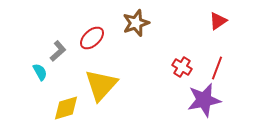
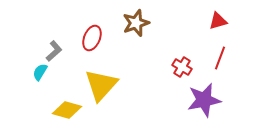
red triangle: rotated 18 degrees clockwise
red ellipse: rotated 25 degrees counterclockwise
gray L-shape: moved 4 px left
red line: moved 3 px right, 10 px up
cyan semicircle: rotated 120 degrees counterclockwise
yellow diamond: moved 1 px right, 2 px down; rotated 32 degrees clockwise
